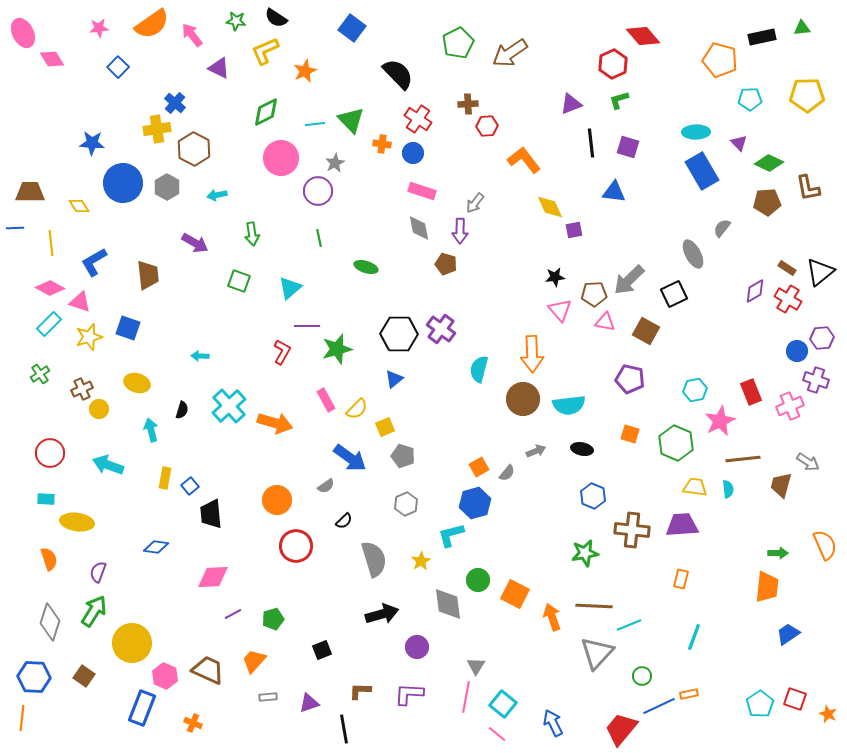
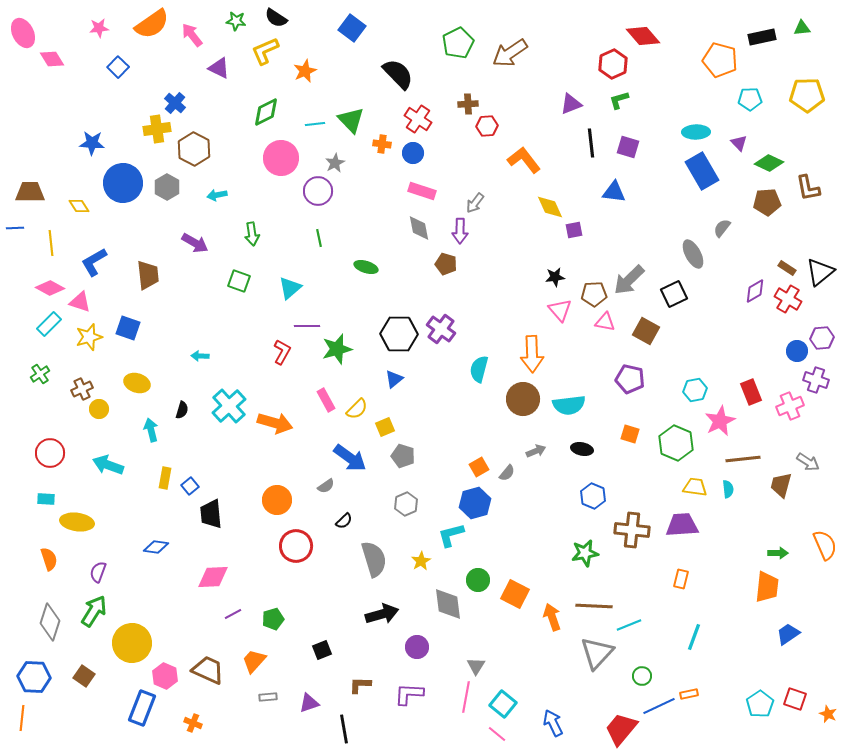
brown L-shape at (360, 691): moved 6 px up
